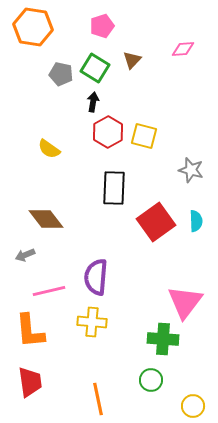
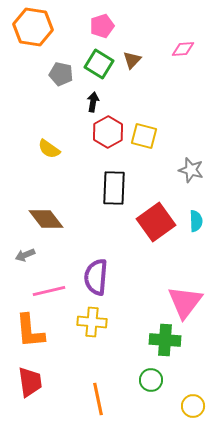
green square: moved 4 px right, 4 px up
green cross: moved 2 px right, 1 px down
